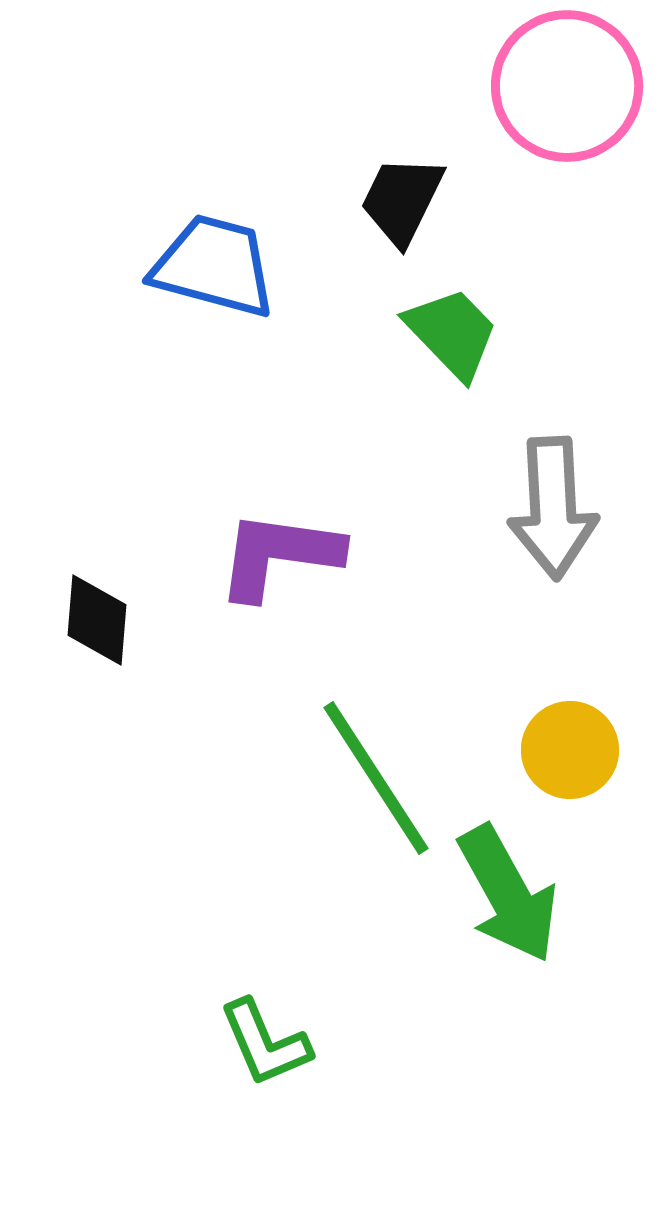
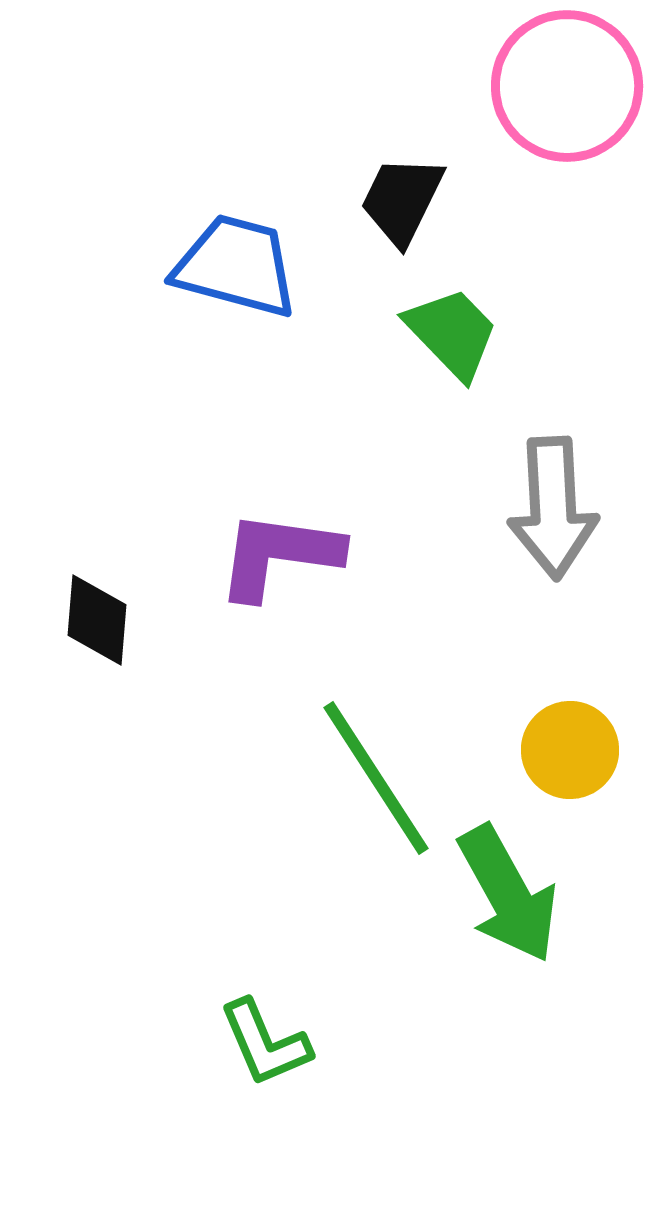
blue trapezoid: moved 22 px right
